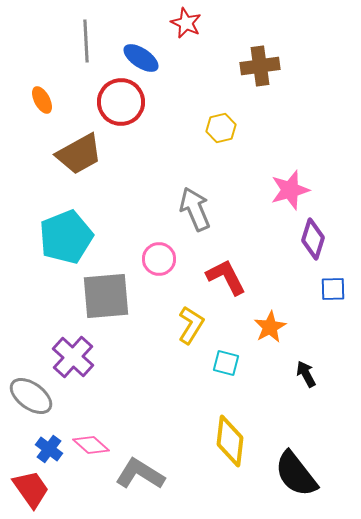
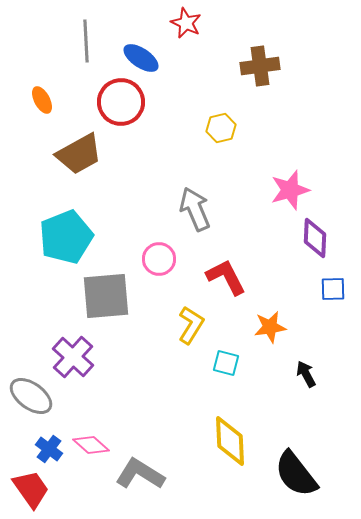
purple diamond: moved 2 px right, 1 px up; rotated 15 degrees counterclockwise
orange star: rotated 20 degrees clockwise
yellow diamond: rotated 9 degrees counterclockwise
